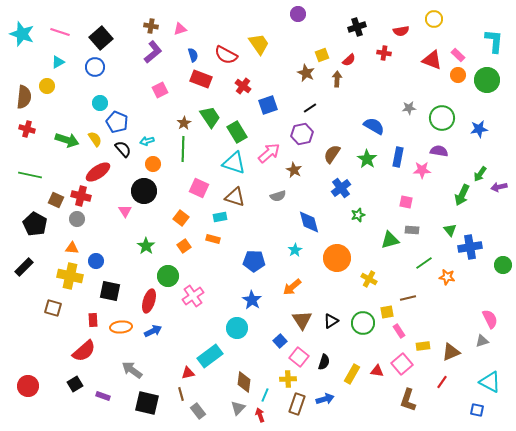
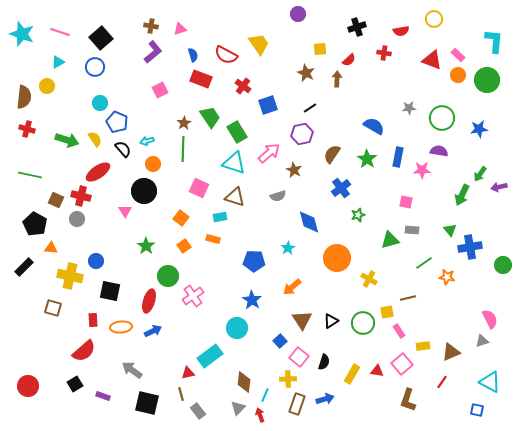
yellow square at (322, 55): moved 2 px left, 6 px up; rotated 16 degrees clockwise
orange triangle at (72, 248): moved 21 px left
cyan star at (295, 250): moved 7 px left, 2 px up
